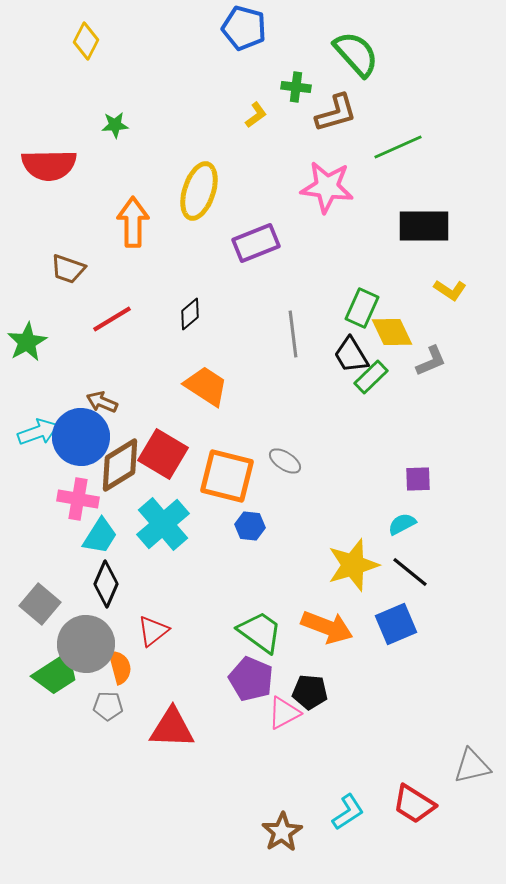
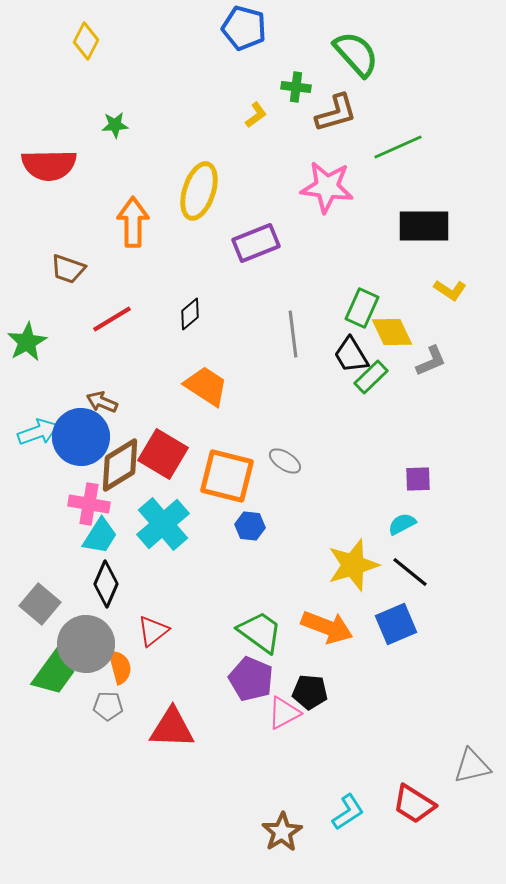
pink cross at (78, 499): moved 11 px right, 5 px down
green trapezoid at (56, 674): moved 2 px left, 1 px up; rotated 21 degrees counterclockwise
